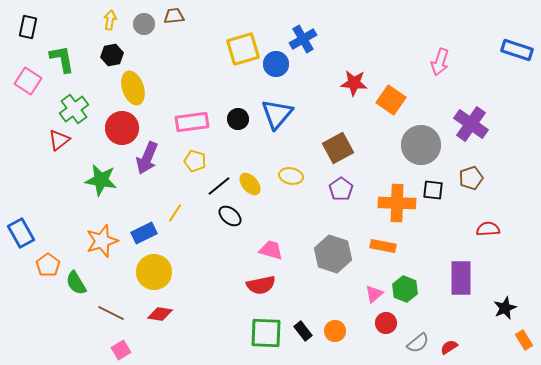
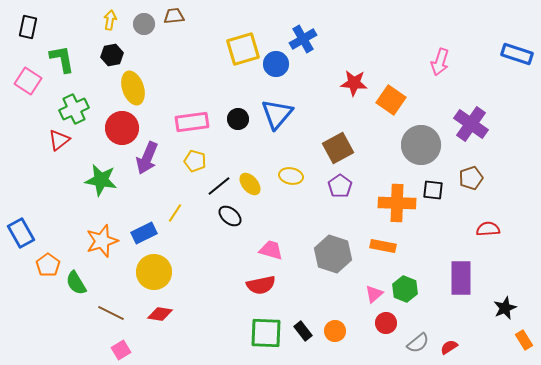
blue rectangle at (517, 50): moved 4 px down
green cross at (74, 109): rotated 12 degrees clockwise
purple pentagon at (341, 189): moved 1 px left, 3 px up
